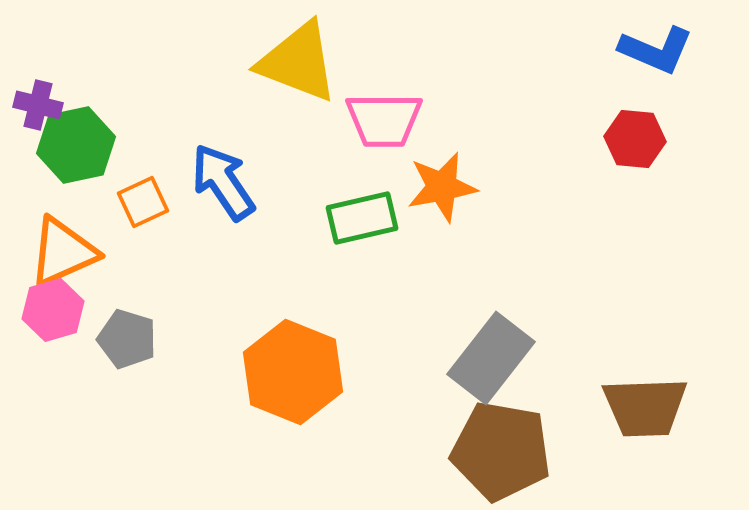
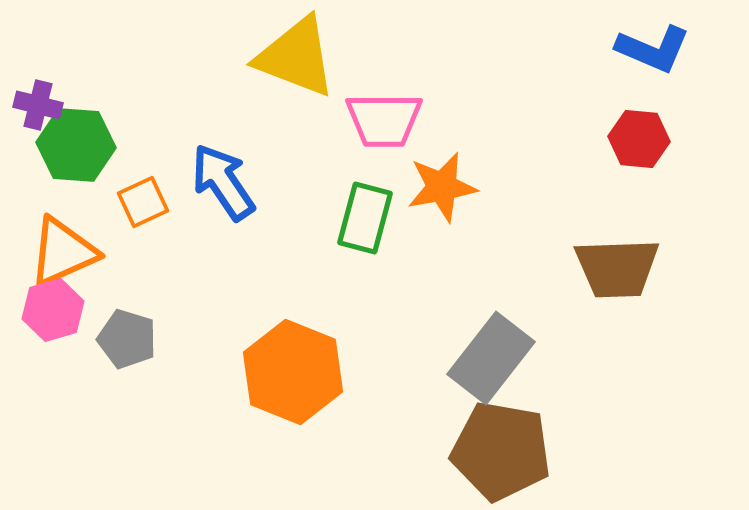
blue L-shape: moved 3 px left, 1 px up
yellow triangle: moved 2 px left, 5 px up
red hexagon: moved 4 px right
green hexagon: rotated 16 degrees clockwise
green rectangle: moved 3 px right; rotated 62 degrees counterclockwise
brown trapezoid: moved 28 px left, 139 px up
